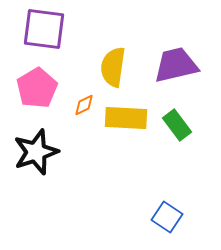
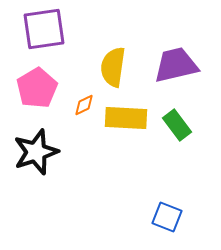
purple square: rotated 15 degrees counterclockwise
blue square: rotated 12 degrees counterclockwise
